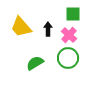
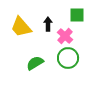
green square: moved 4 px right, 1 px down
black arrow: moved 5 px up
pink cross: moved 4 px left, 1 px down
